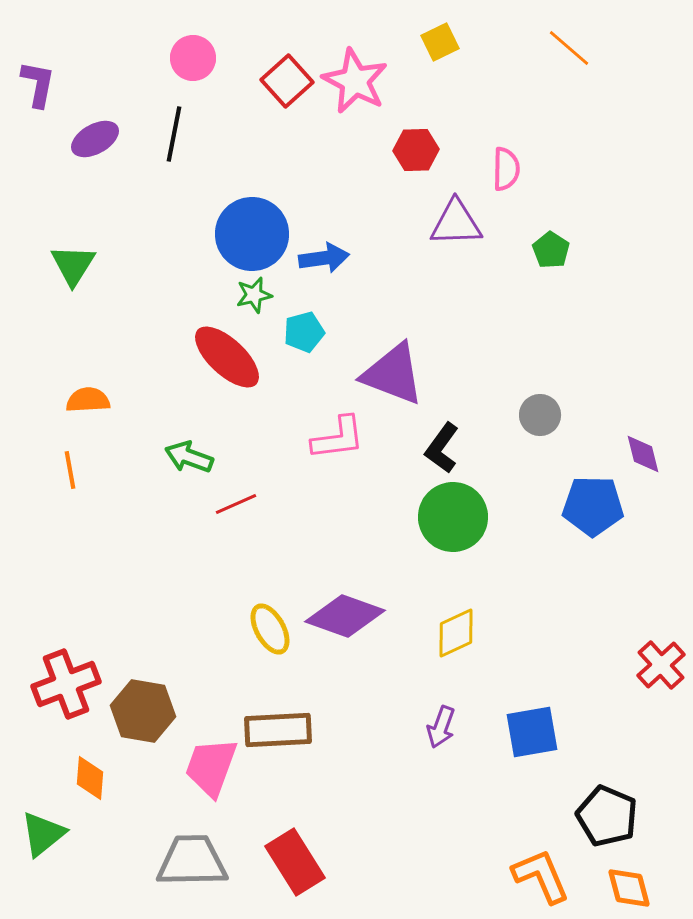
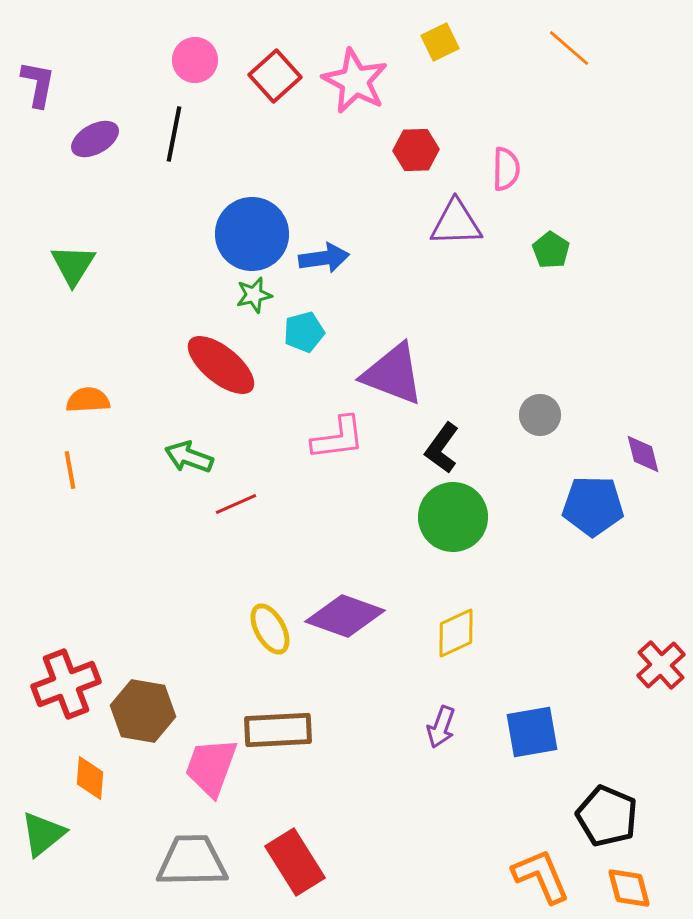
pink circle at (193, 58): moved 2 px right, 2 px down
red square at (287, 81): moved 12 px left, 5 px up
red ellipse at (227, 357): moved 6 px left, 8 px down; rotated 4 degrees counterclockwise
